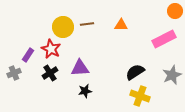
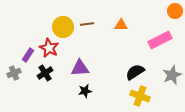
pink rectangle: moved 4 px left, 1 px down
red star: moved 2 px left, 1 px up
black cross: moved 5 px left
